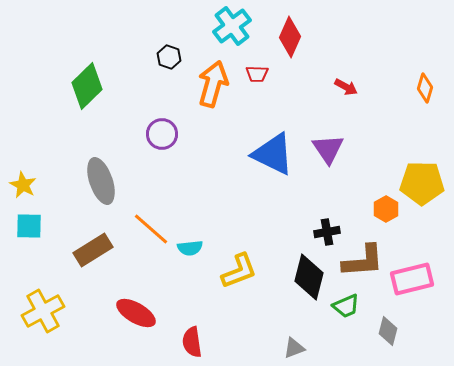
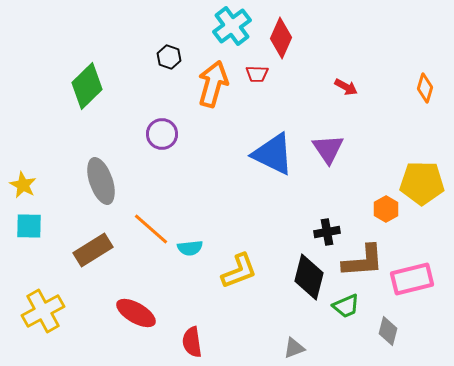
red diamond: moved 9 px left, 1 px down
